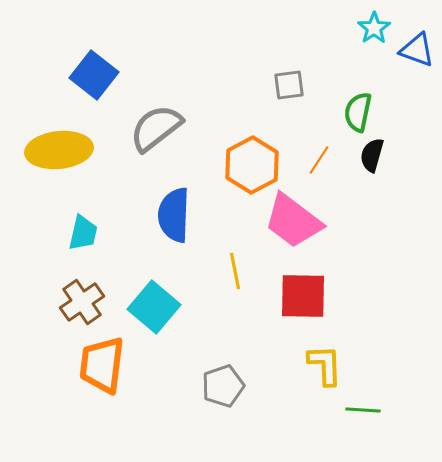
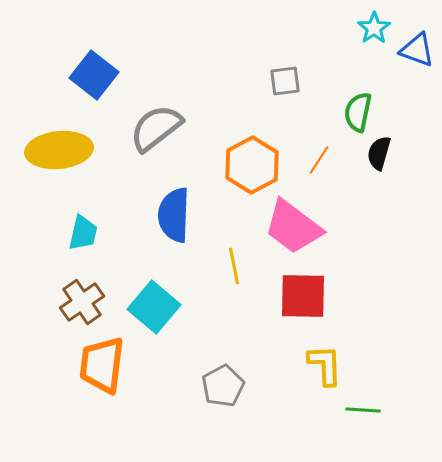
gray square: moved 4 px left, 4 px up
black semicircle: moved 7 px right, 2 px up
pink trapezoid: moved 6 px down
yellow line: moved 1 px left, 5 px up
gray pentagon: rotated 9 degrees counterclockwise
